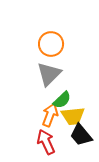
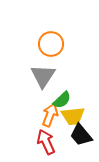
gray triangle: moved 6 px left, 2 px down; rotated 12 degrees counterclockwise
